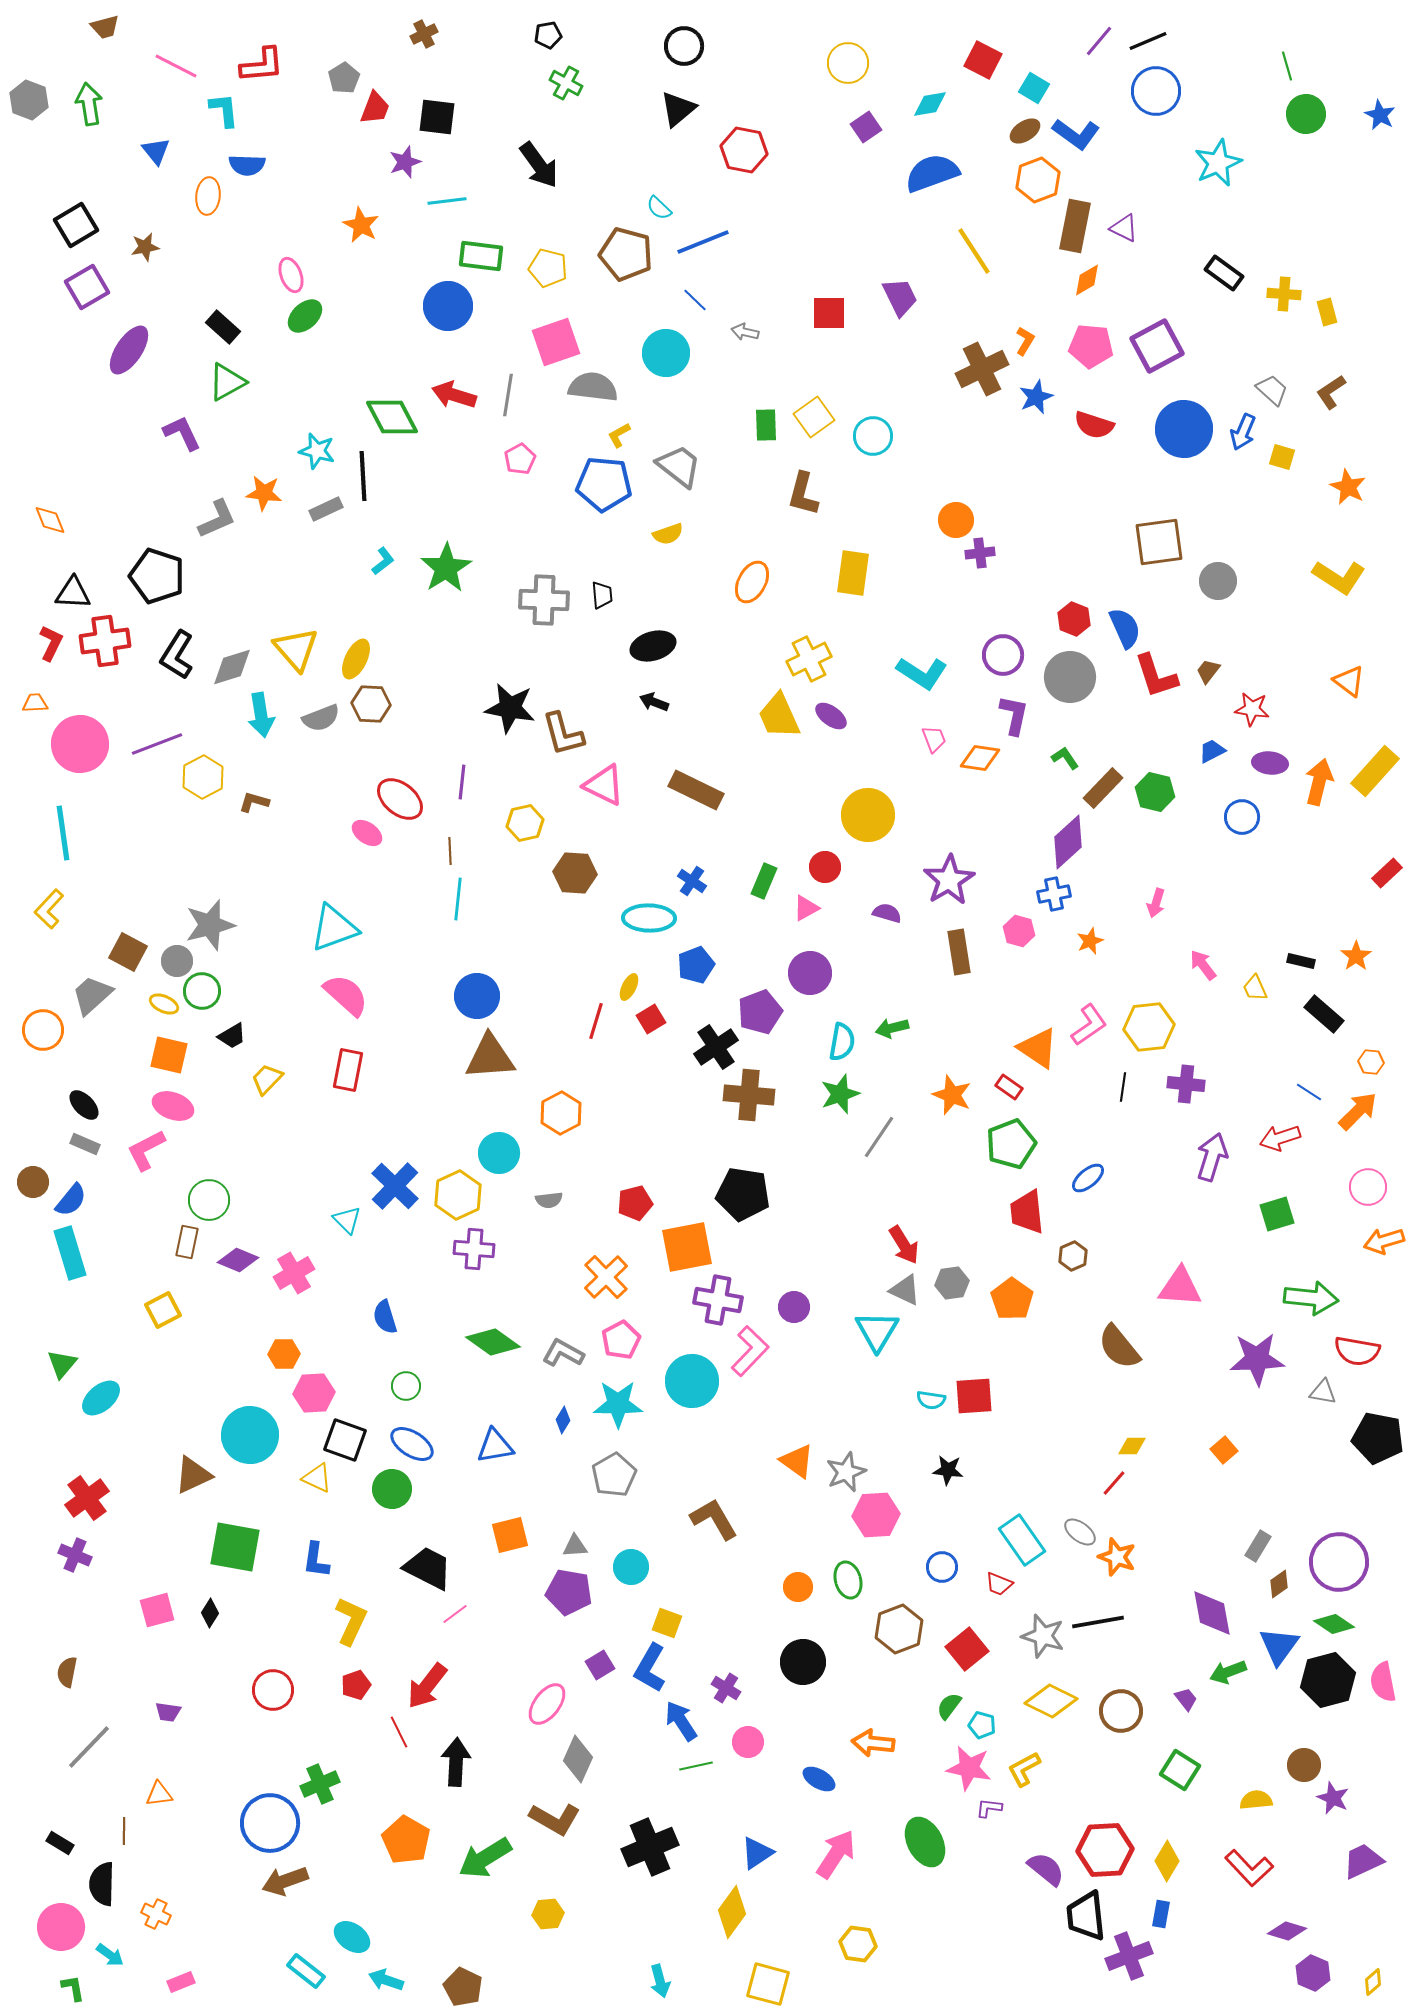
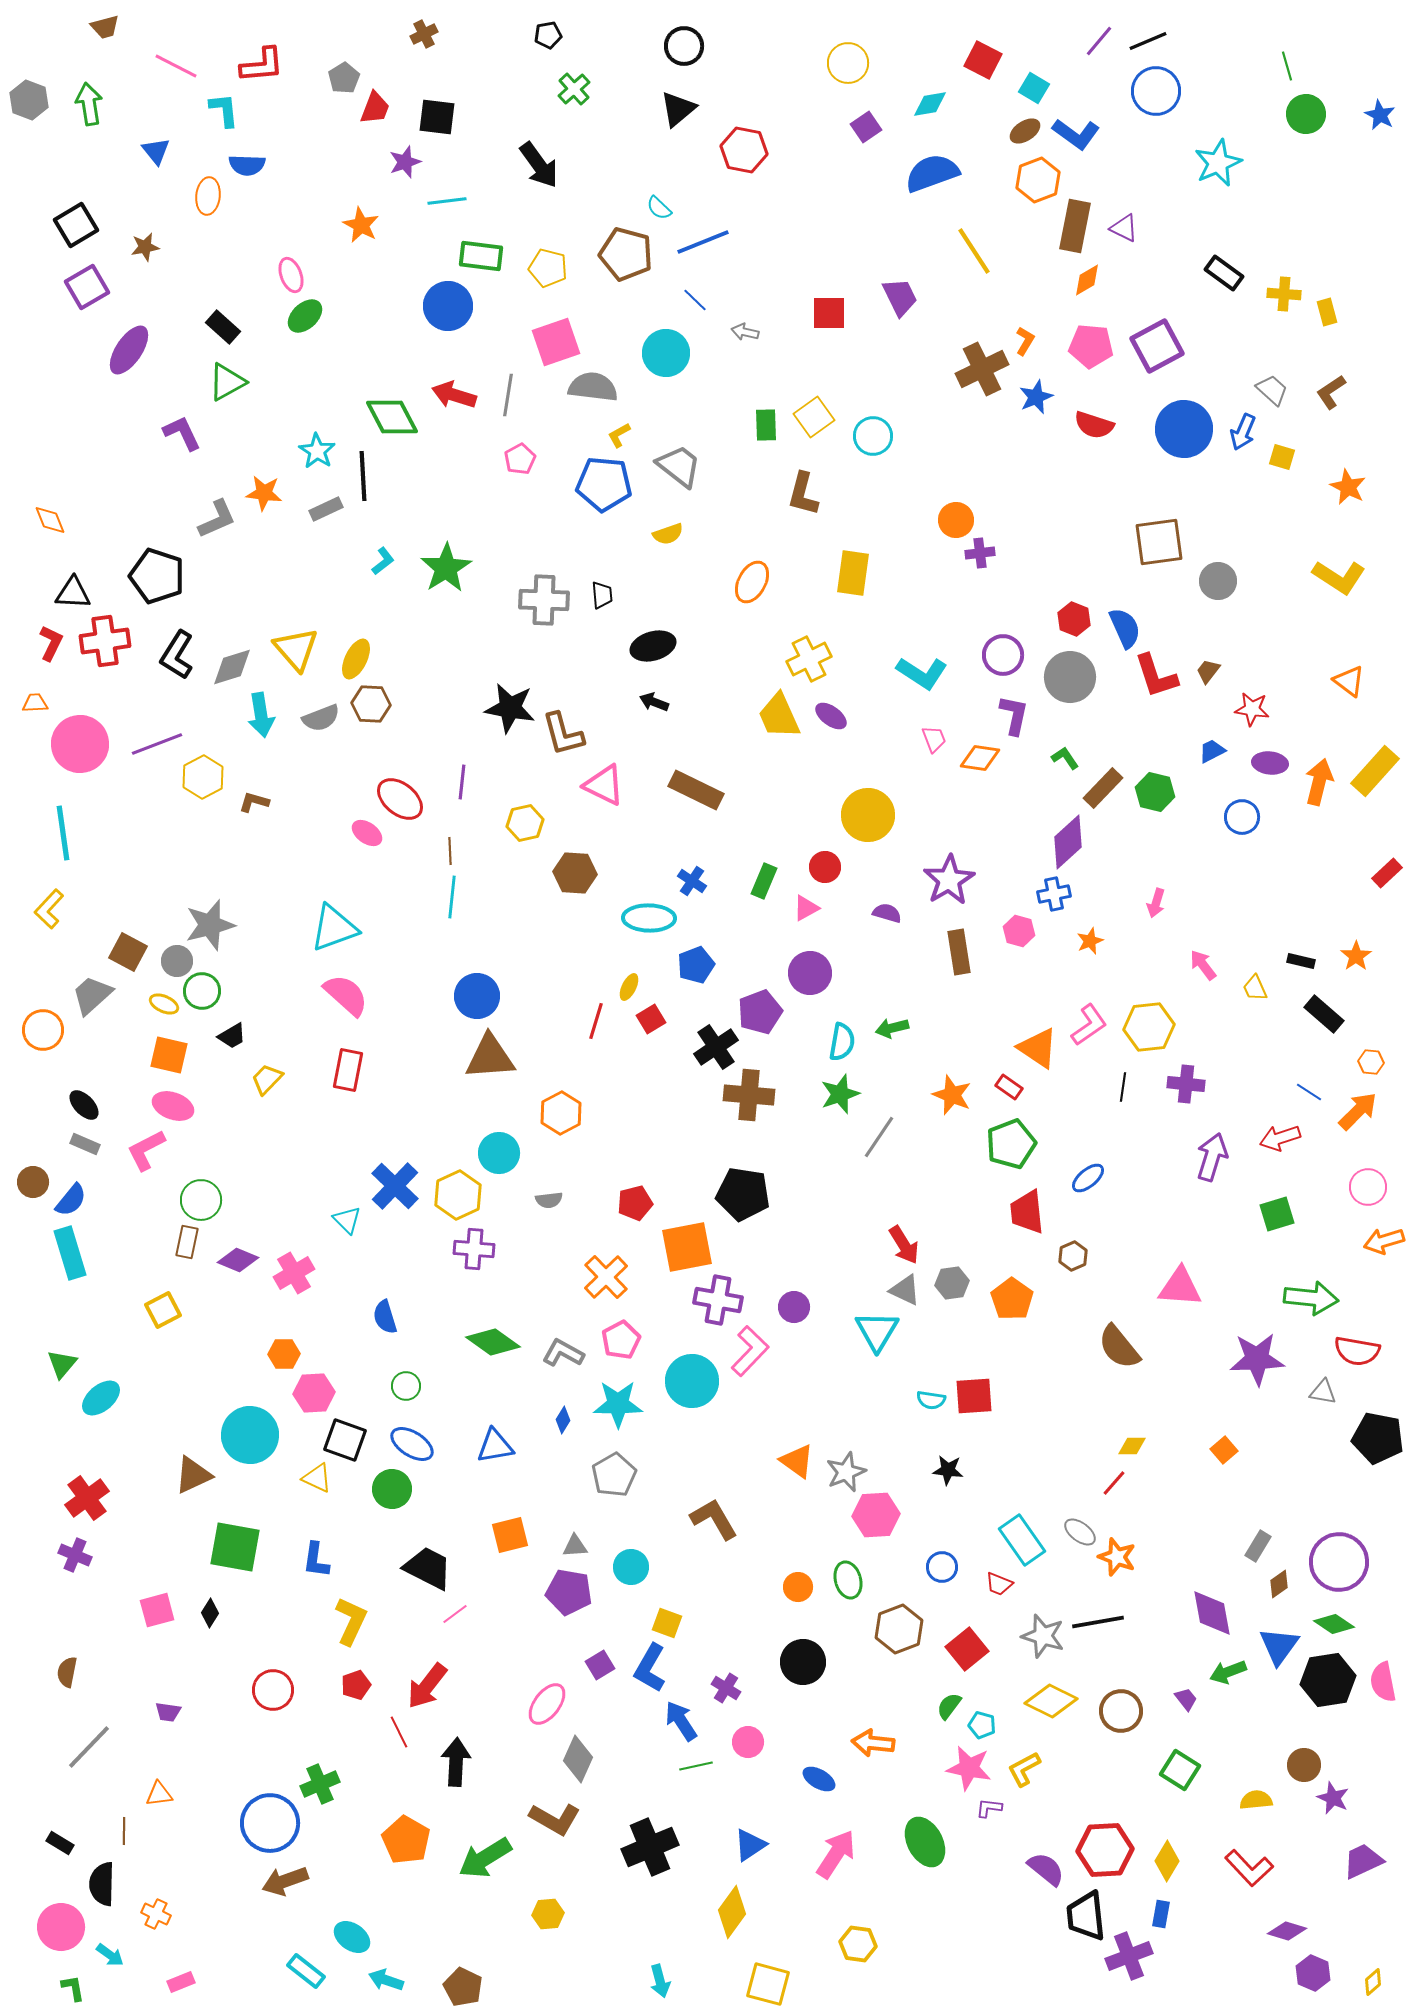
green cross at (566, 83): moved 8 px right, 6 px down; rotated 20 degrees clockwise
cyan star at (317, 451): rotated 18 degrees clockwise
cyan line at (458, 899): moved 6 px left, 2 px up
green circle at (209, 1200): moved 8 px left
black hexagon at (1328, 1680): rotated 6 degrees clockwise
blue triangle at (757, 1853): moved 7 px left, 8 px up
